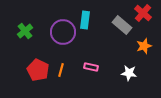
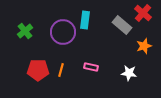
red pentagon: rotated 25 degrees counterclockwise
